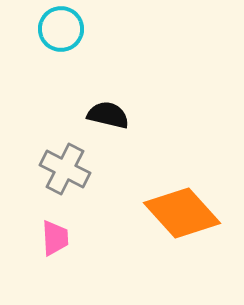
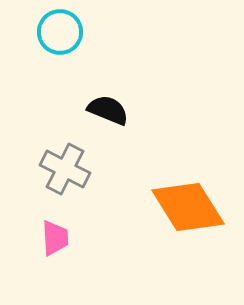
cyan circle: moved 1 px left, 3 px down
black semicircle: moved 5 px up; rotated 9 degrees clockwise
orange diamond: moved 6 px right, 6 px up; rotated 10 degrees clockwise
